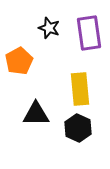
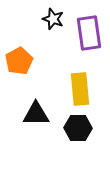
black star: moved 4 px right, 9 px up
black hexagon: rotated 24 degrees counterclockwise
